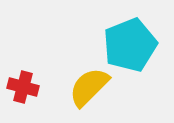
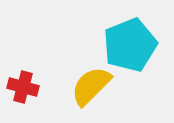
yellow semicircle: moved 2 px right, 1 px up
